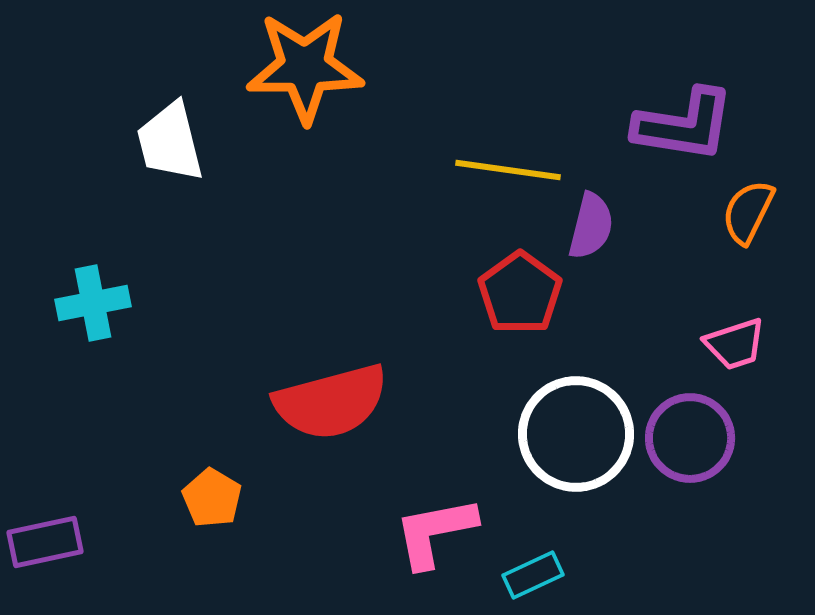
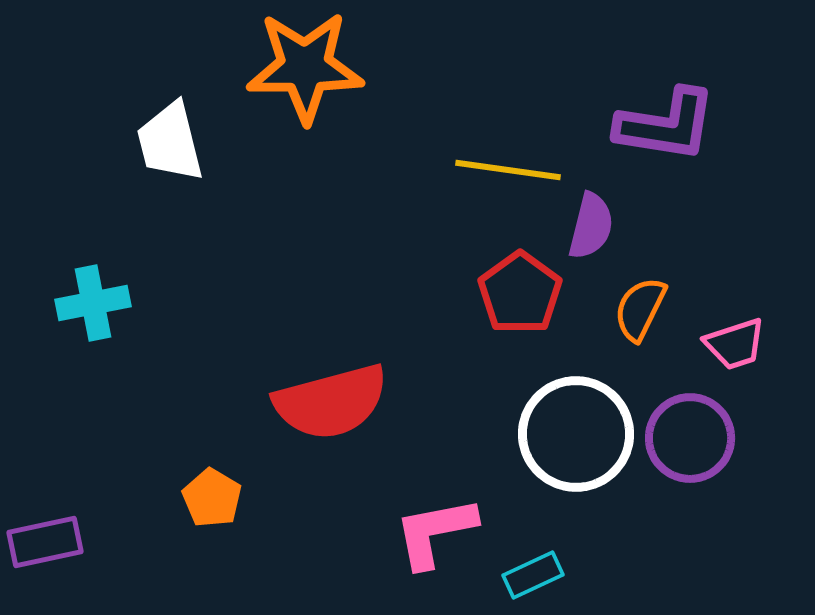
purple L-shape: moved 18 px left
orange semicircle: moved 108 px left, 97 px down
